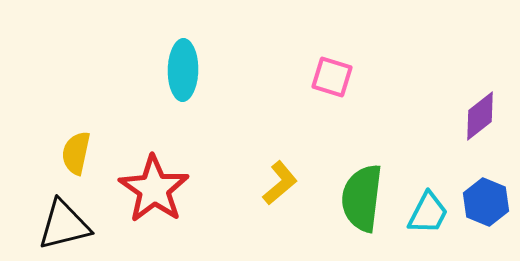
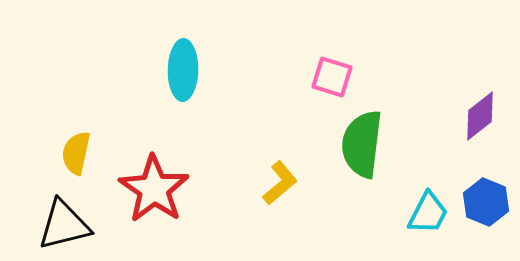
green semicircle: moved 54 px up
